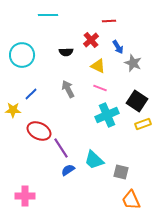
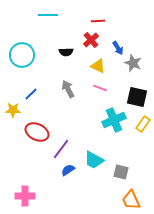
red line: moved 11 px left
blue arrow: moved 1 px down
black square: moved 4 px up; rotated 20 degrees counterclockwise
cyan cross: moved 7 px right, 5 px down
yellow rectangle: rotated 35 degrees counterclockwise
red ellipse: moved 2 px left, 1 px down
purple line: moved 1 px down; rotated 70 degrees clockwise
cyan trapezoid: rotated 15 degrees counterclockwise
